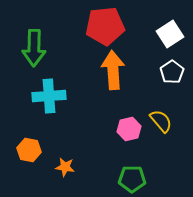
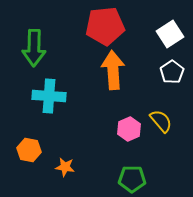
cyan cross: rotated 8 degrees clockwise
pink hexagon: rotated 10 degrees counterclockwise
